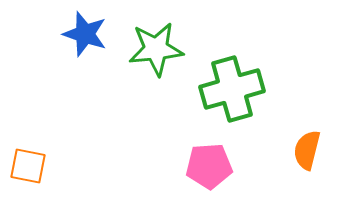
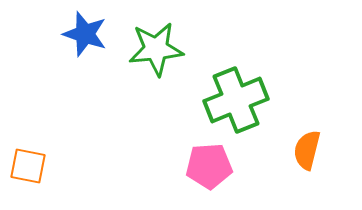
green cross: moved 4 px right, 11 px down; rotated 6 degrees counterclockwise
